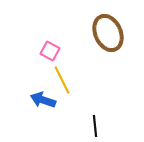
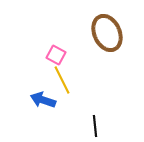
brown ellipse: moved 1 px left
pink square: moved 6 px right, 4 px down
